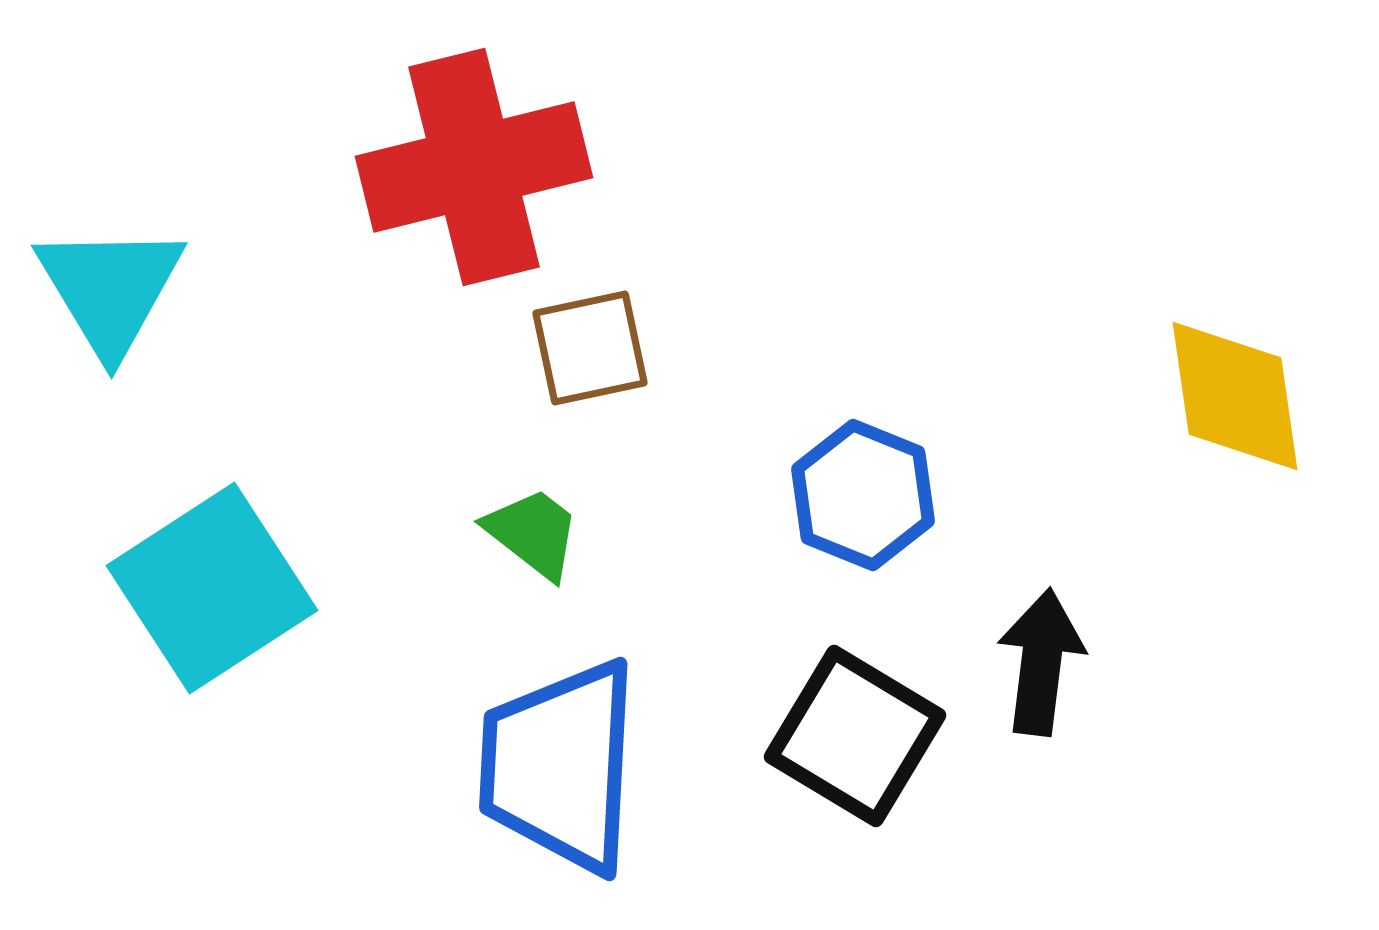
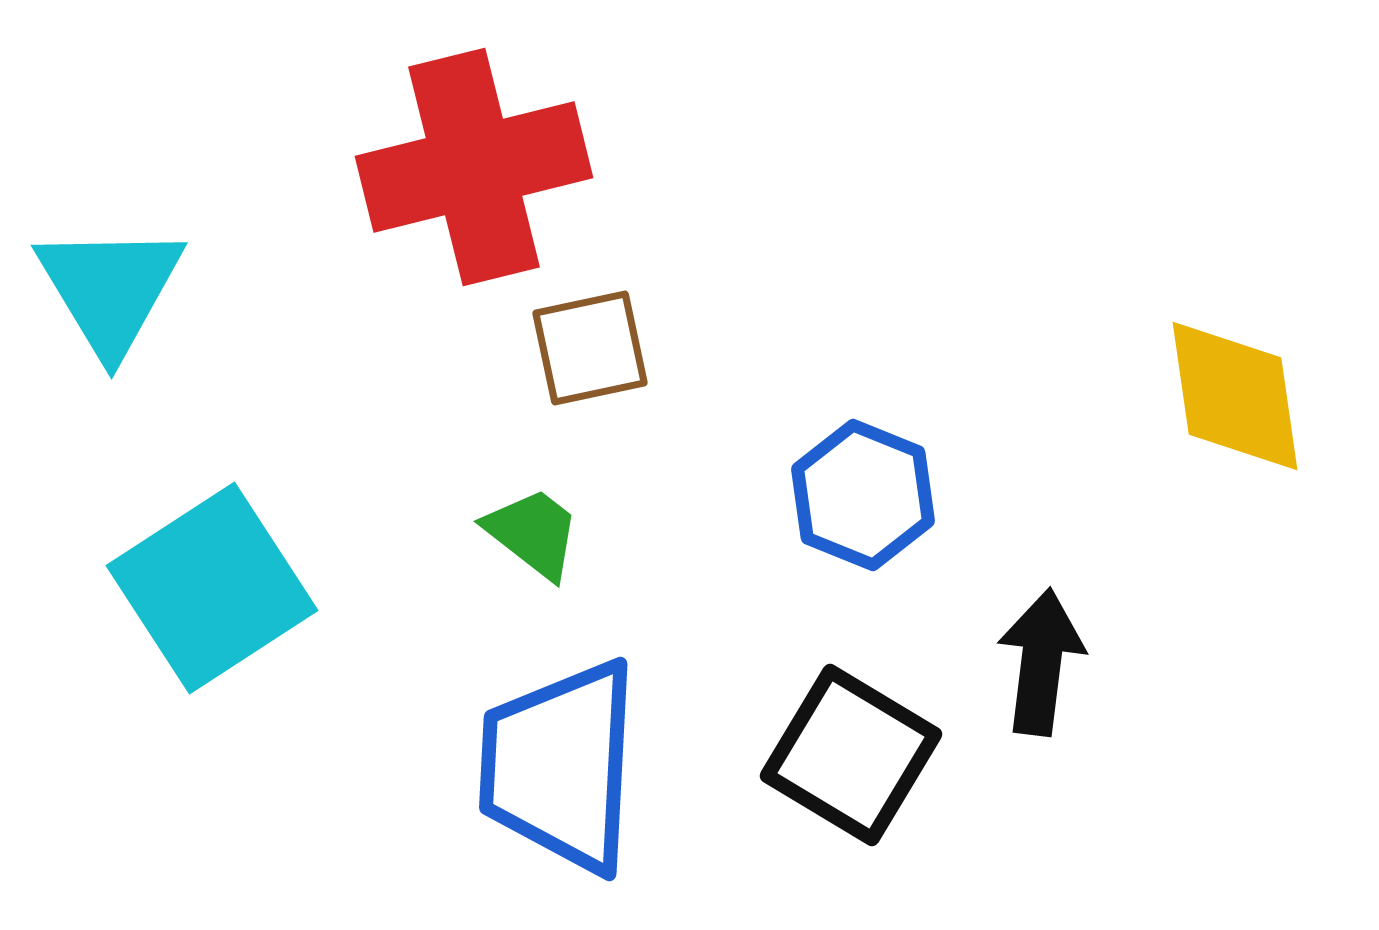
black square: moved 4 px left, 19 px down
